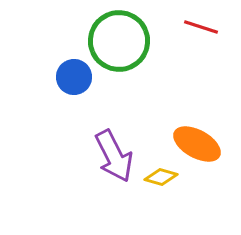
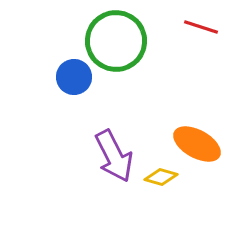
green circle: moved 3 px left
